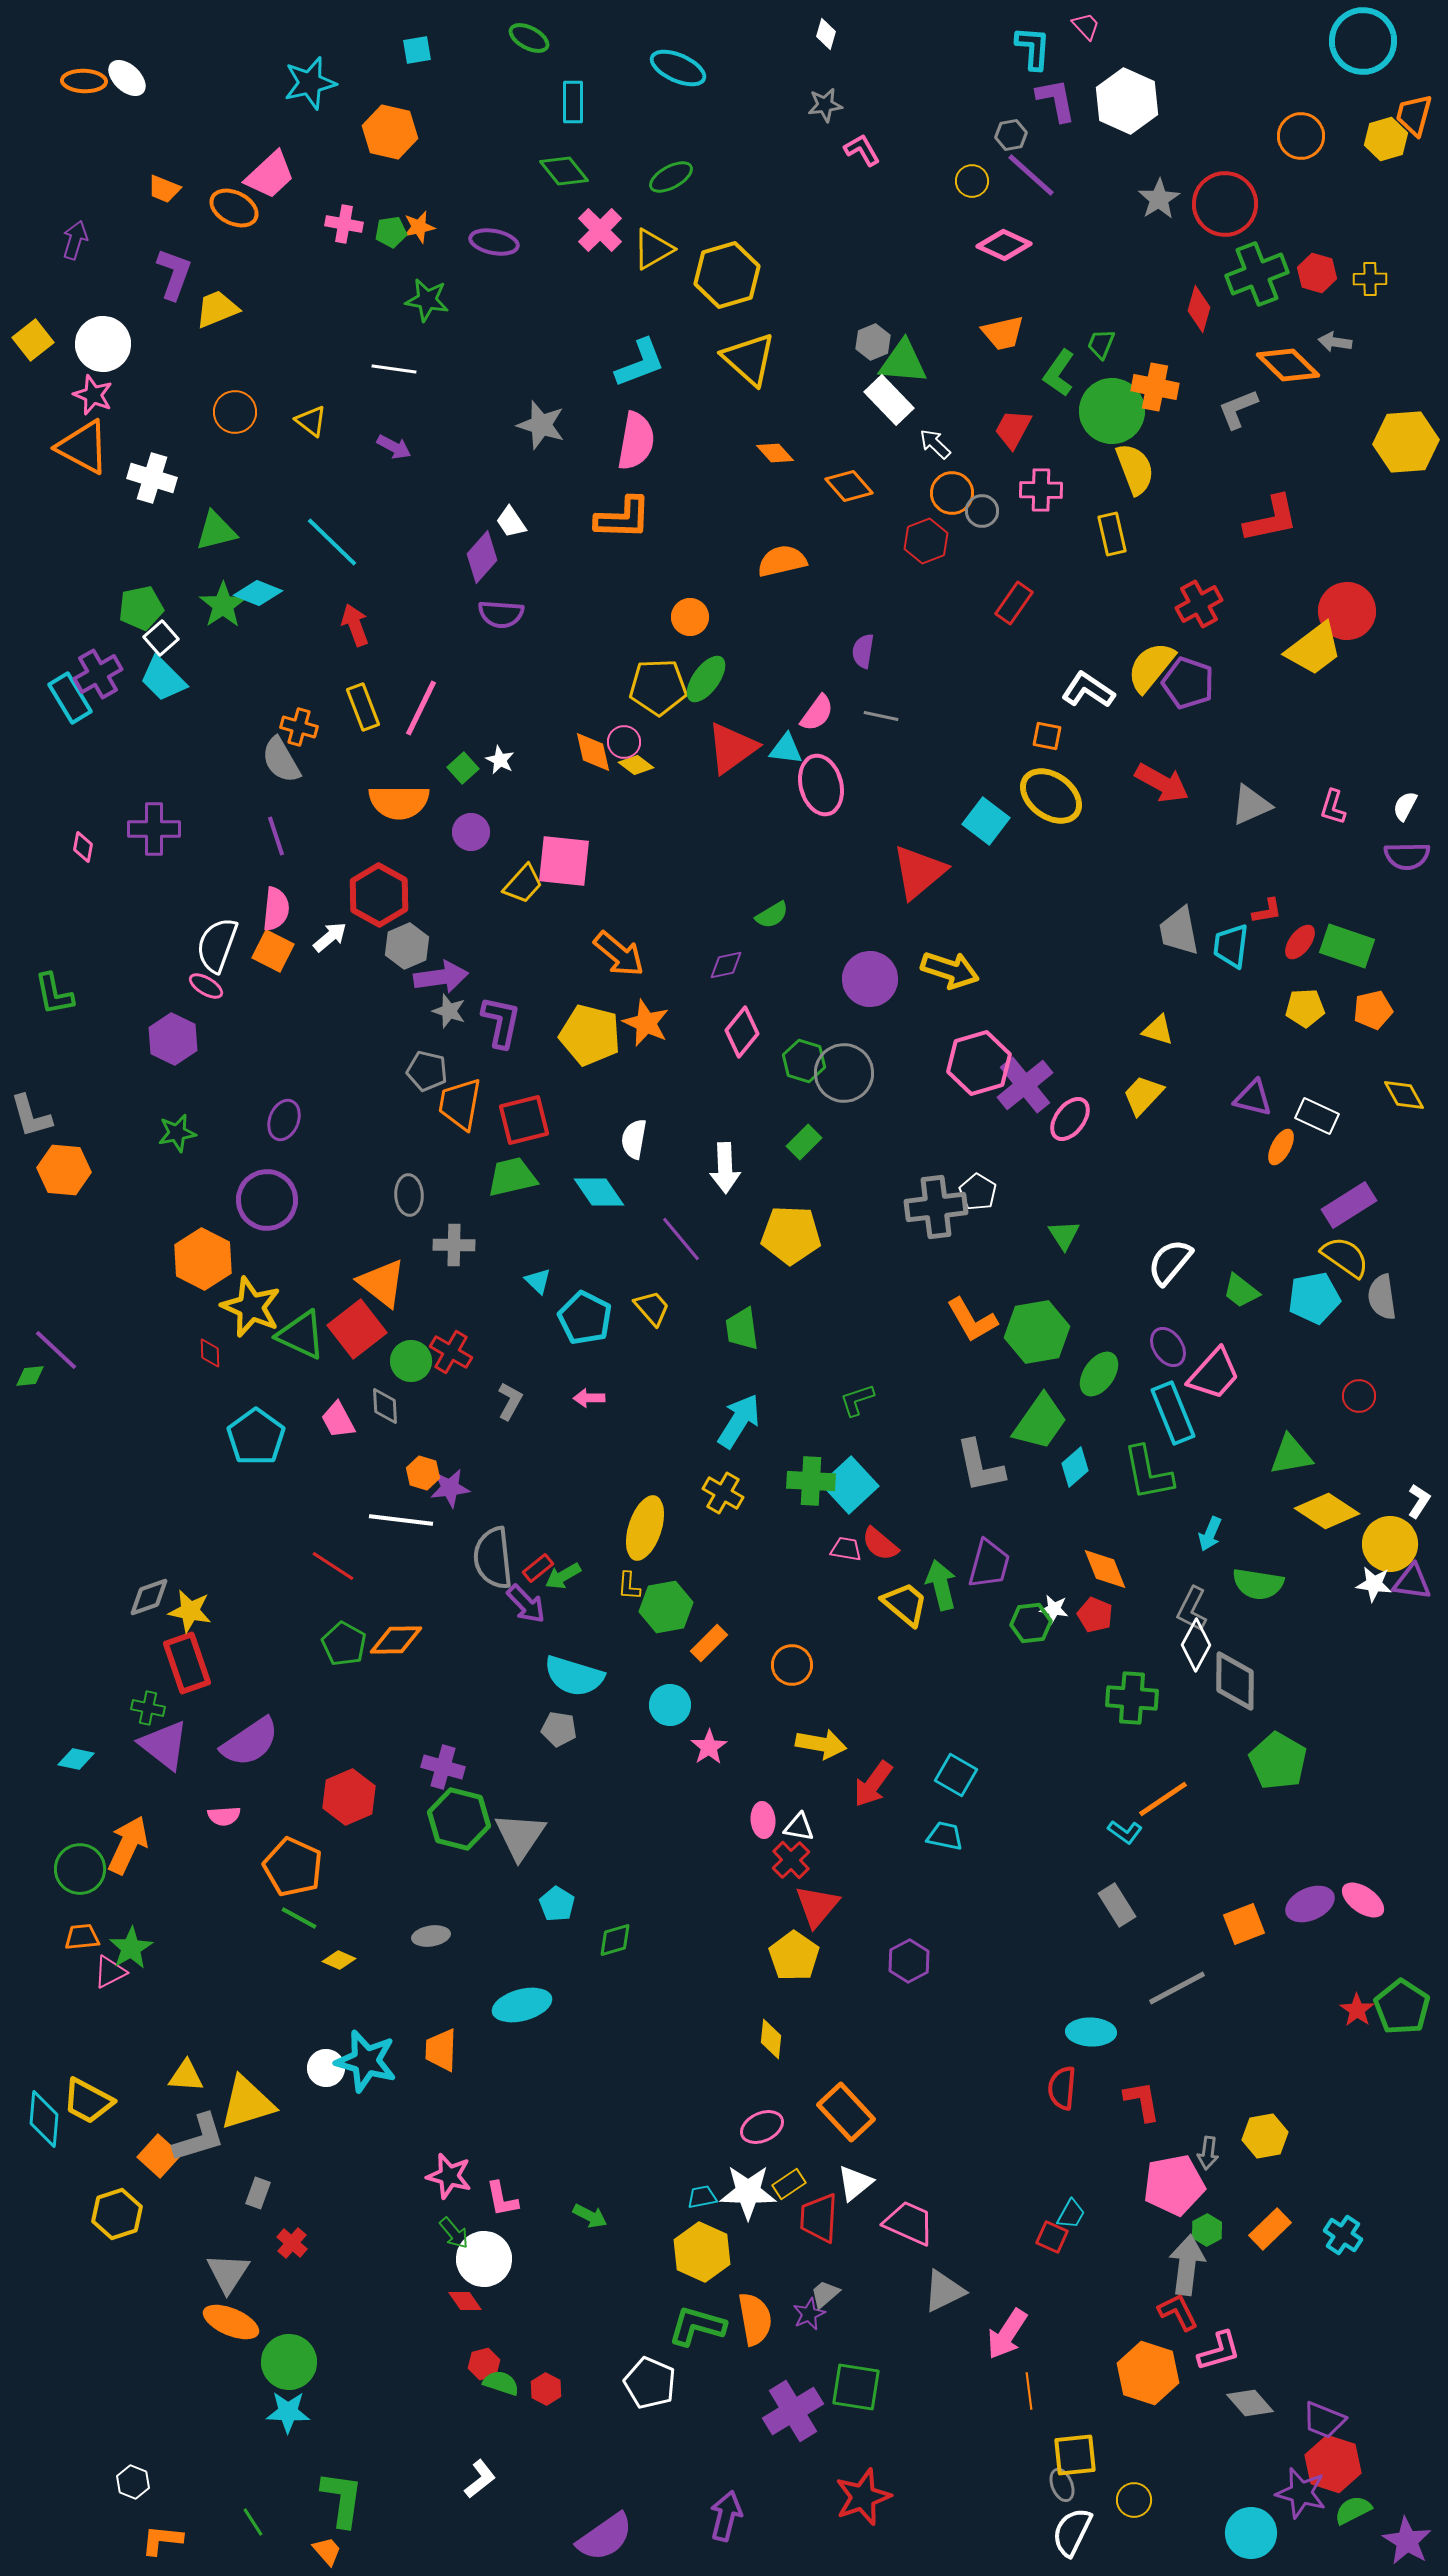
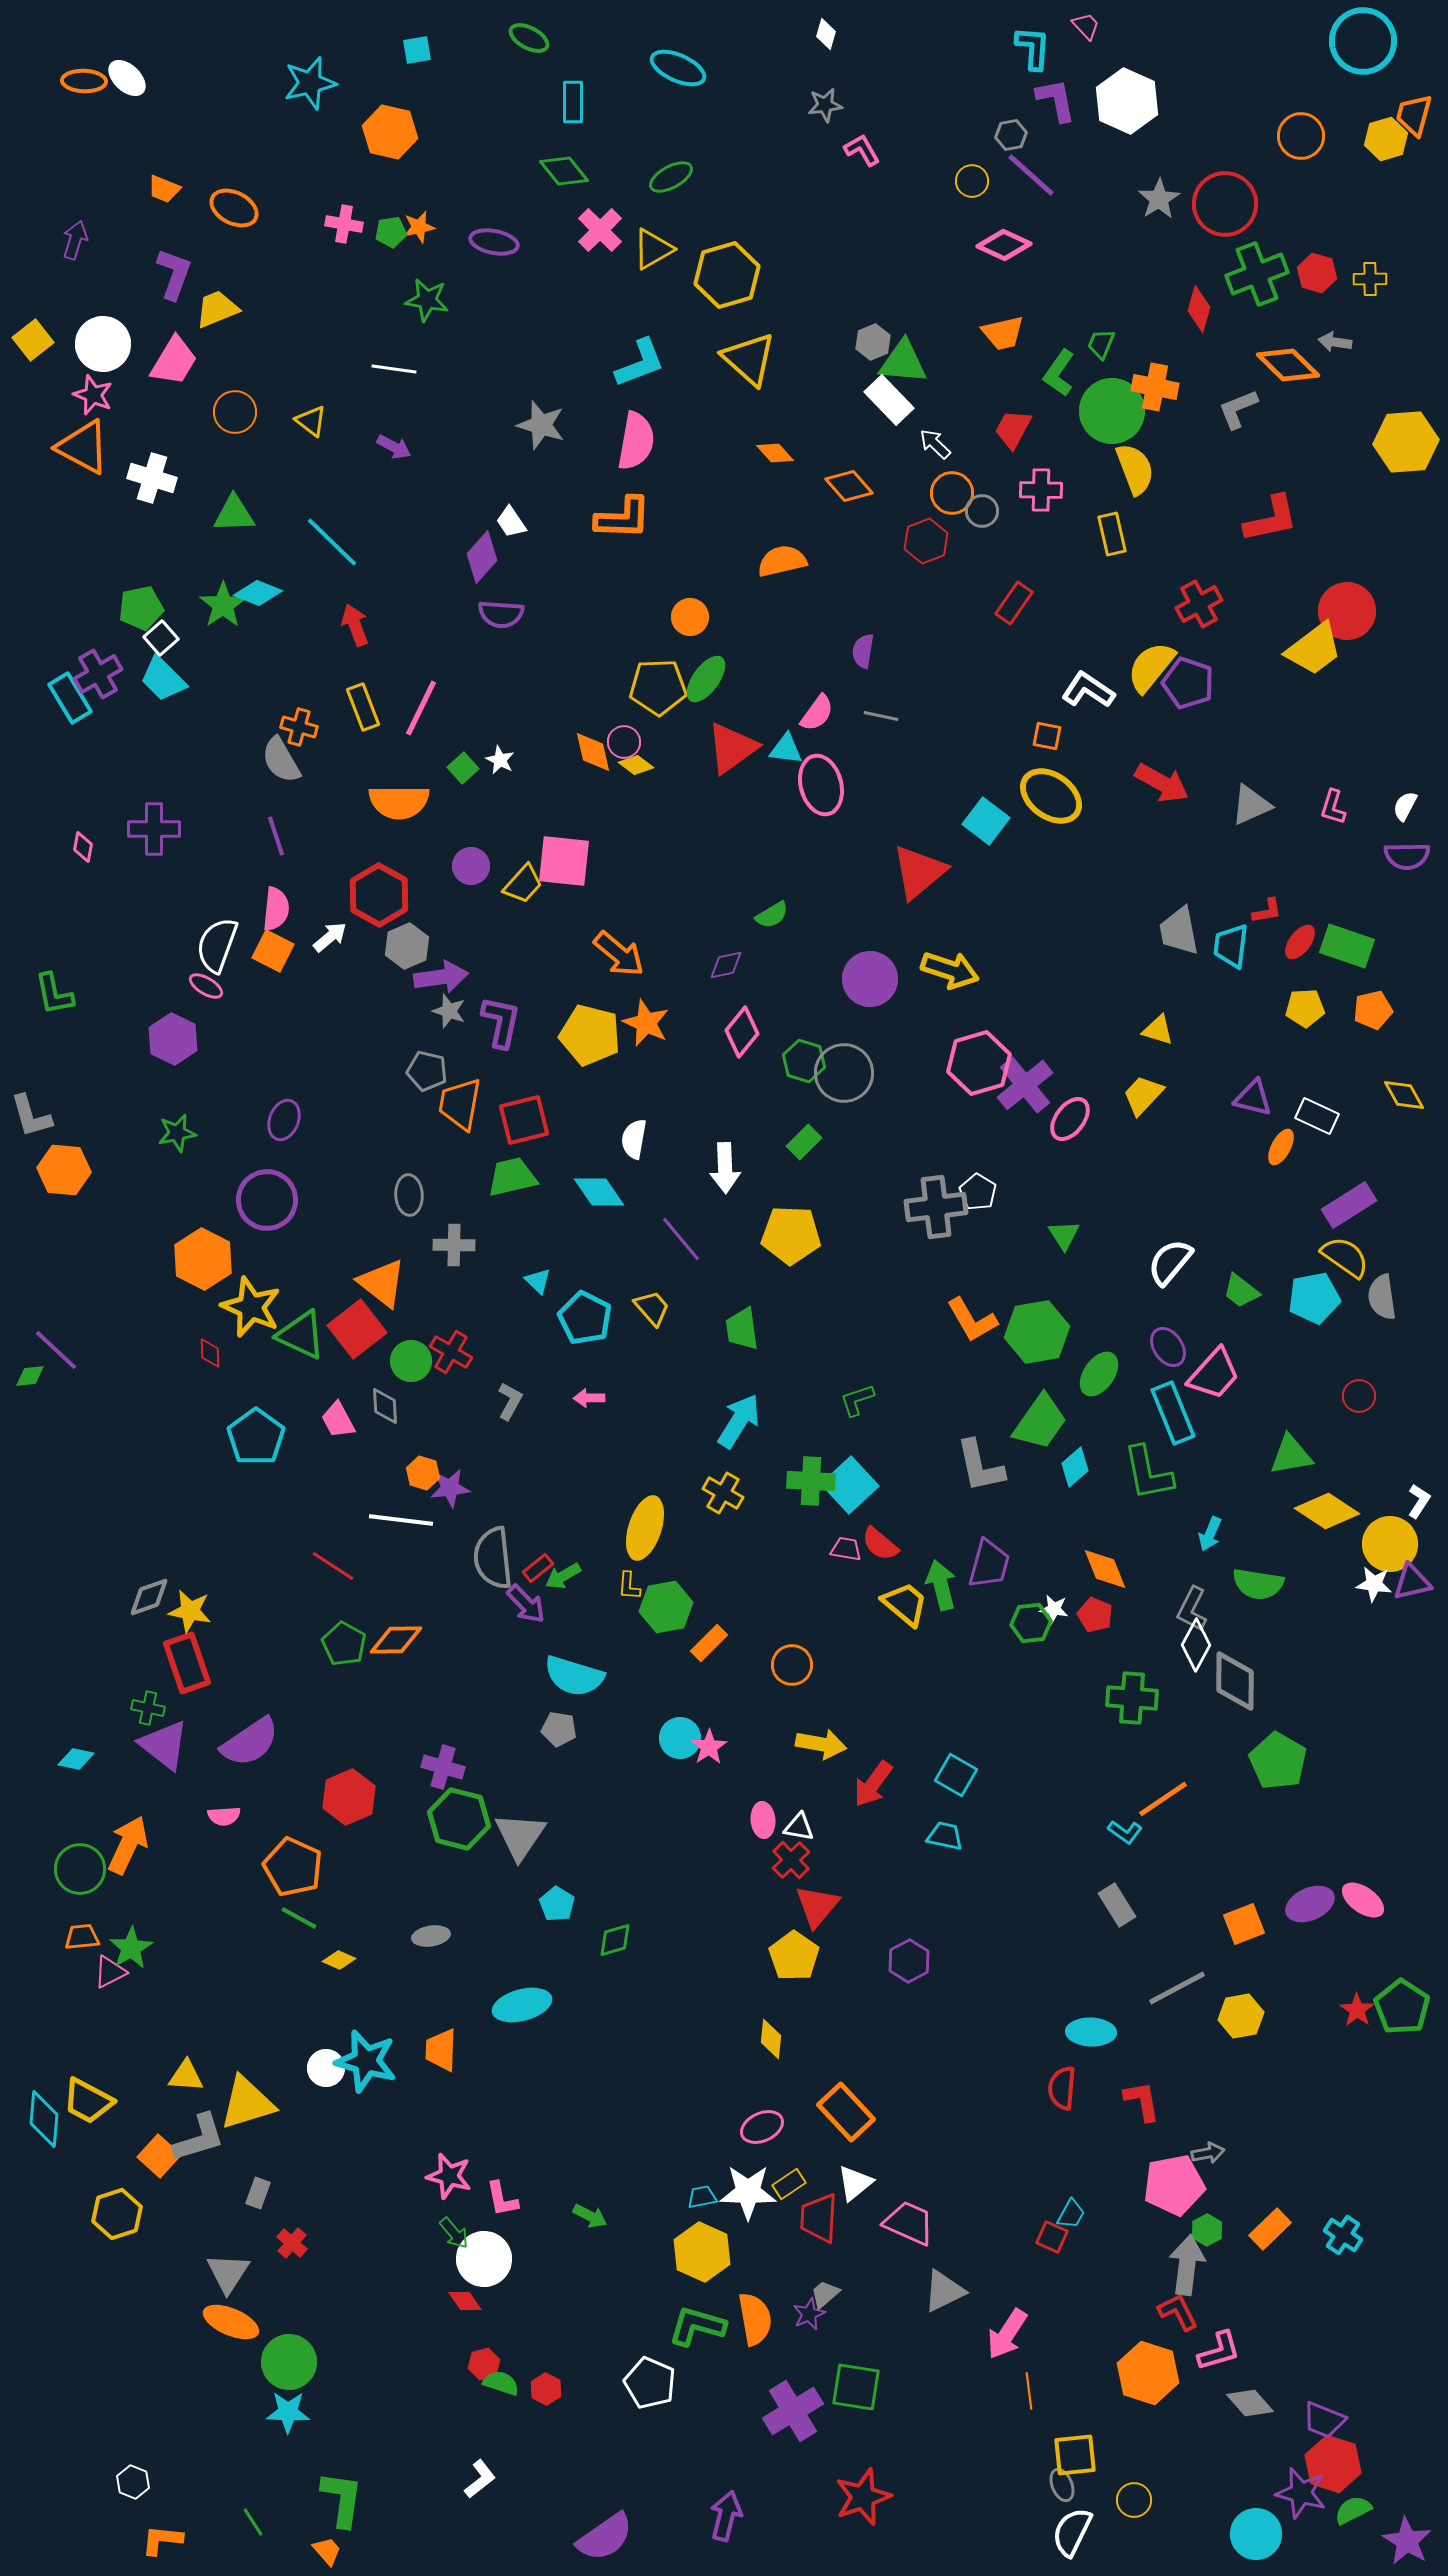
pink trapezoid at (270, 175): moved 96 px left, 186 px down; rotated 16 degrees counterclockwise
green triangle at (216, 531): moved 18 px right, 17 px up; rotated 12 degrees clockwise
purple circle at (471, 832): moved 34 px down
purple triangle at (1412, 1582): rotated 21 degrees counterclockwise
cyan circle at (670, 1705): moved 10 px right, 33 px down
yellow hexagon at (1265, 2136): moved 24 px left, 120 px up
gray arrow at (1208, 2153): rotated 108 degrees counterclockwise
cyan circle at (1251, 2533): moved 5 px right, 1 px down
